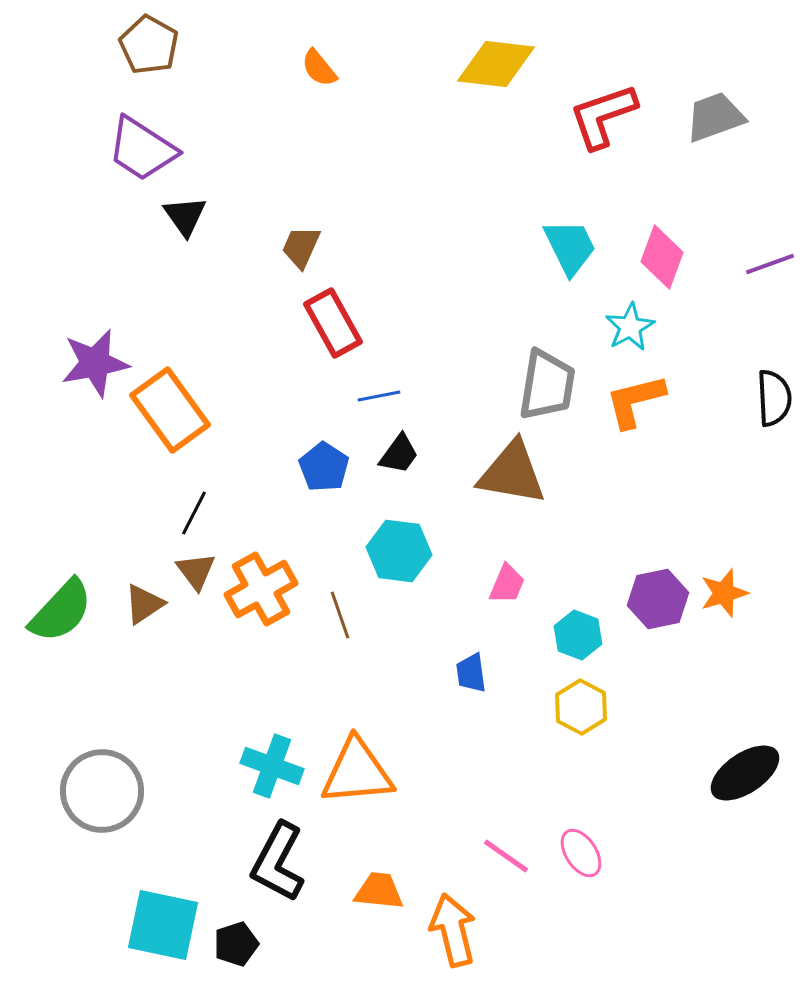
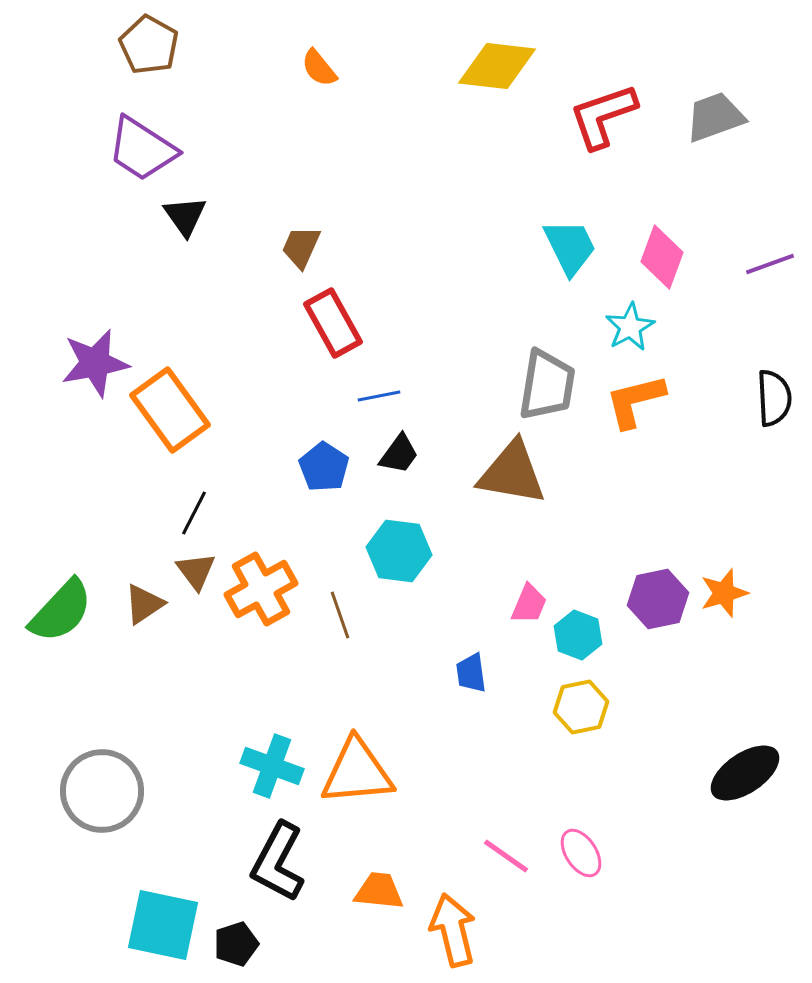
yellow diamond at (496, 64): moved 1 px right, 2 px down
pink trapezoid at (507, 584): moved 22 px right, 20 px down
yellow hexagon at (581, 707): rotated 20 degrees clockwise
